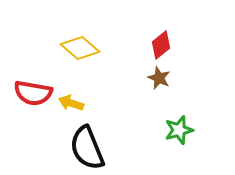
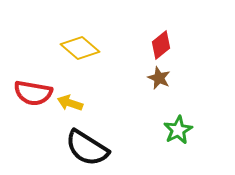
yellow arrow: moved 1 px left
green star: moved 1 px left; rotated 12 degrees counterclockwise
black semicircle: rotated 36 degrees counterclockwise
